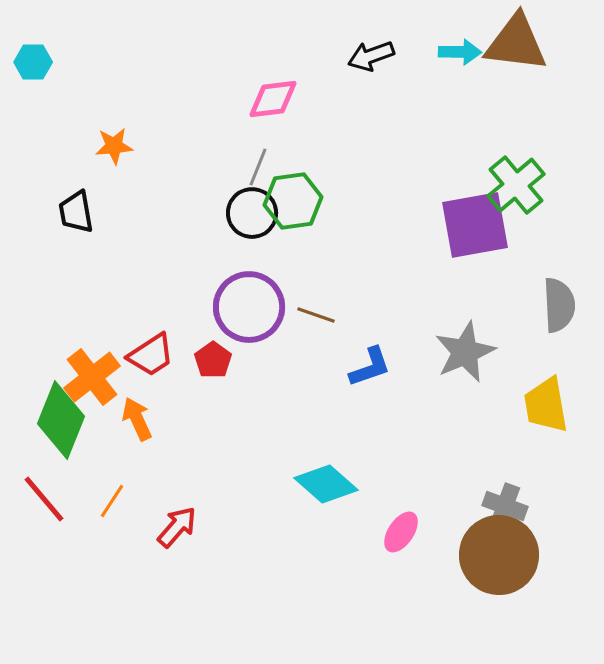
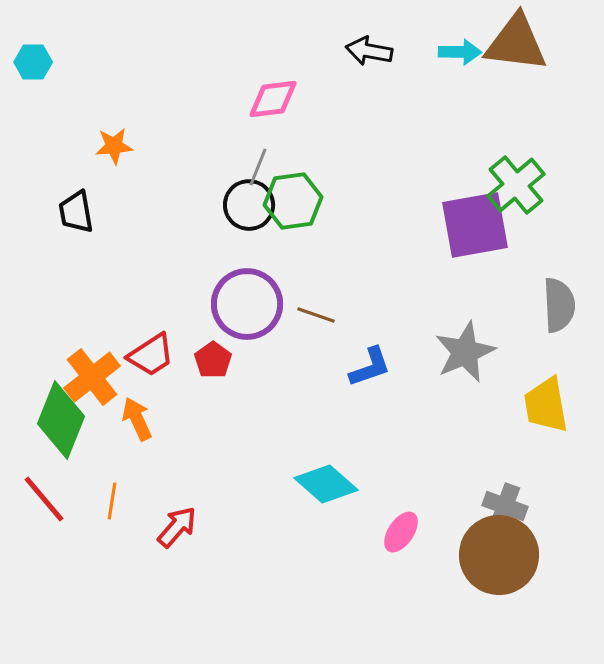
black arrow: moved 2 px left, 5 px up; rotated 30 degrees clockwise
black circle: moved 3 px left, 8 px up
purple circle: moved 2 px left, 3 px up
orange line: rotated 24 degrees counterclockwise
